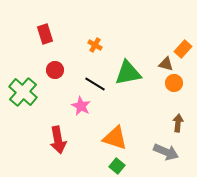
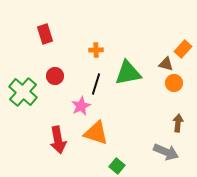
orange cross: moved 1 px right, 5 px down; rotated 32 degrees counterclockwise
red circle: moved 6 px down
black line: moved 1 px right; rotated 75 degrees clockwise
pink star: rotated 18 degrees clockwise
orange triangle: moved 19 px left, 5 px up
